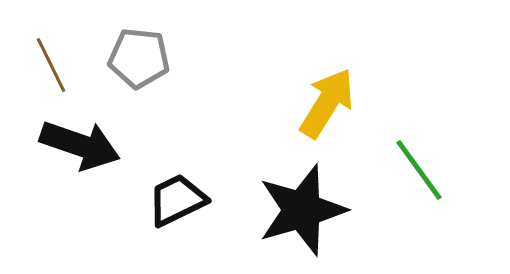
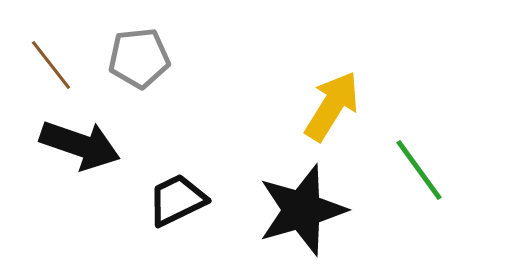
gray pentagon: rotated 12 degrees counterclockwise
brown line: rotated 12 degrees counterclockwise
yellow arrow: moved 5 px right, 3 px down
